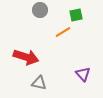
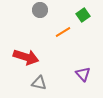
green square: moved 7 px right; rotated 24 degrees counterclockwise
